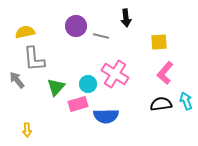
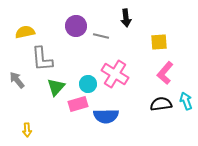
gray L-shape: moved 8 px right
